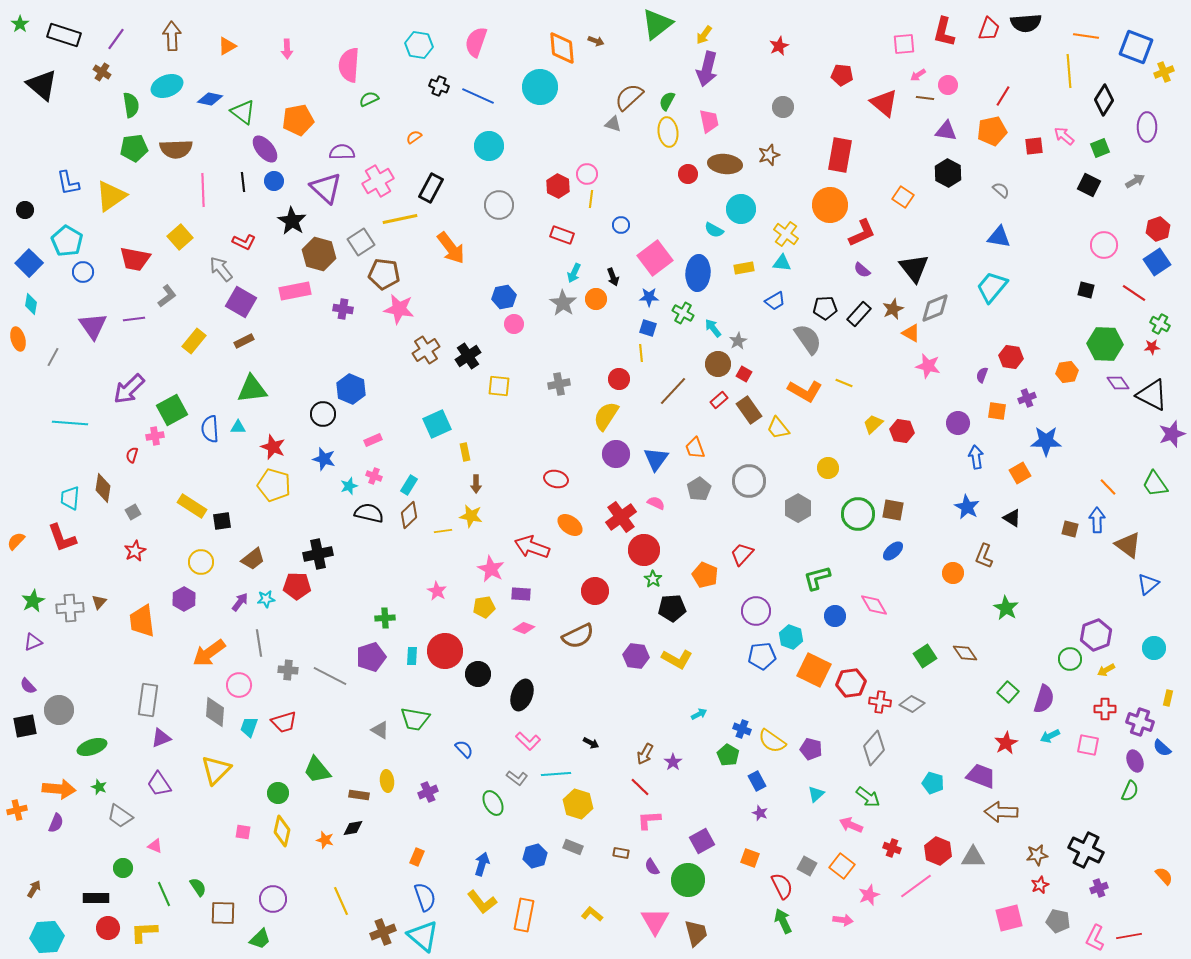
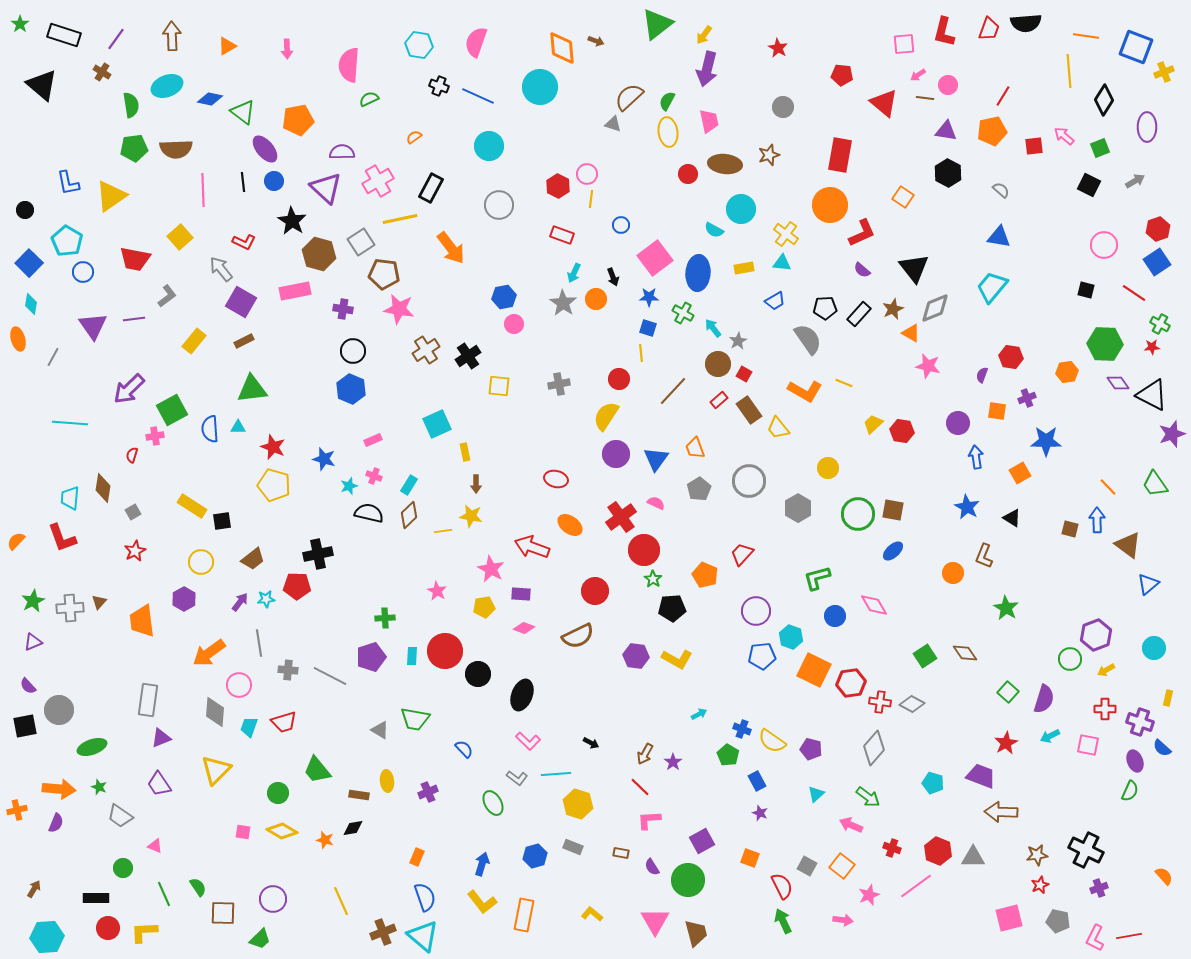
red star at (779, 46): moved 1 px left, 2 px down; rotated 18 degrees counterclockwise
black circle at (323, 414): moved 30 px right, 63 px up
yellow diamond at (282, 831): rotated 72 degrees counterclockwise
